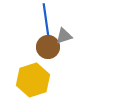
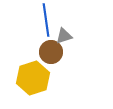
brown circle: moved 3 px right, 5 px down
yellow hexagon: moved 2 px up
